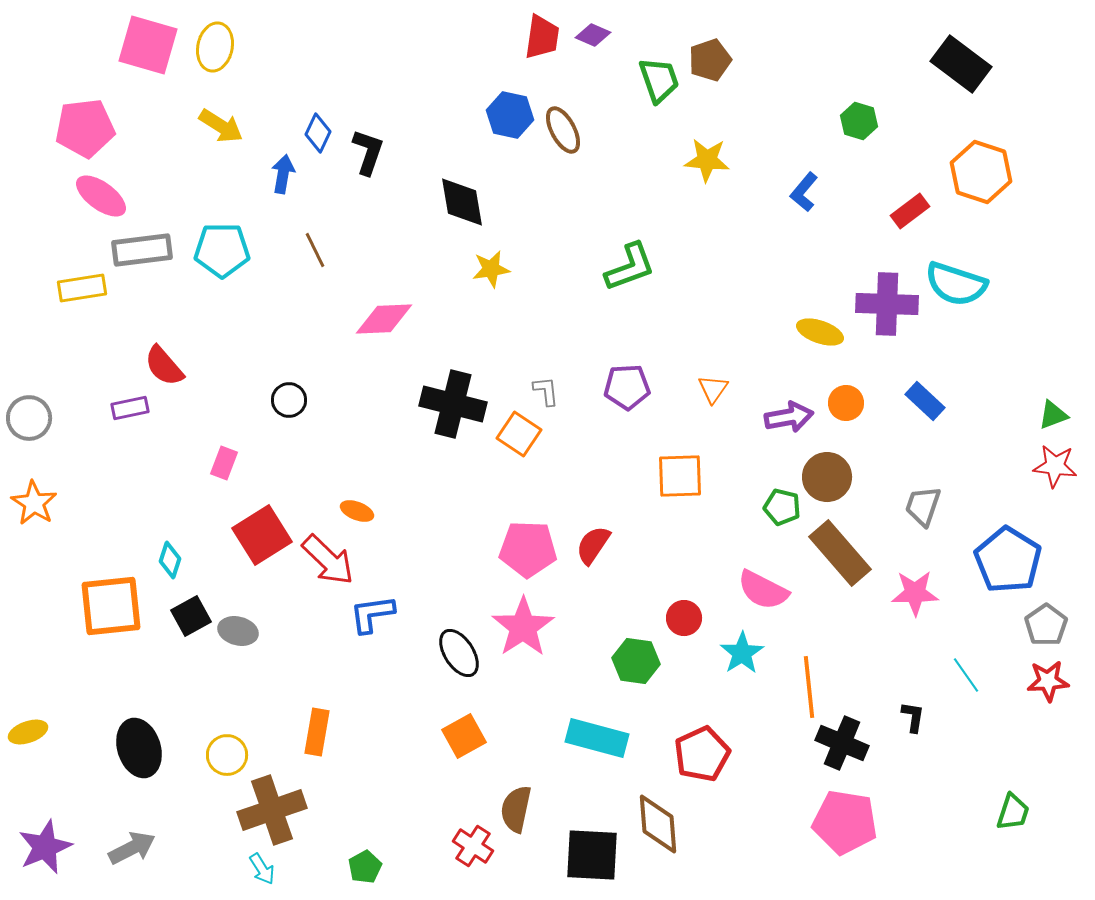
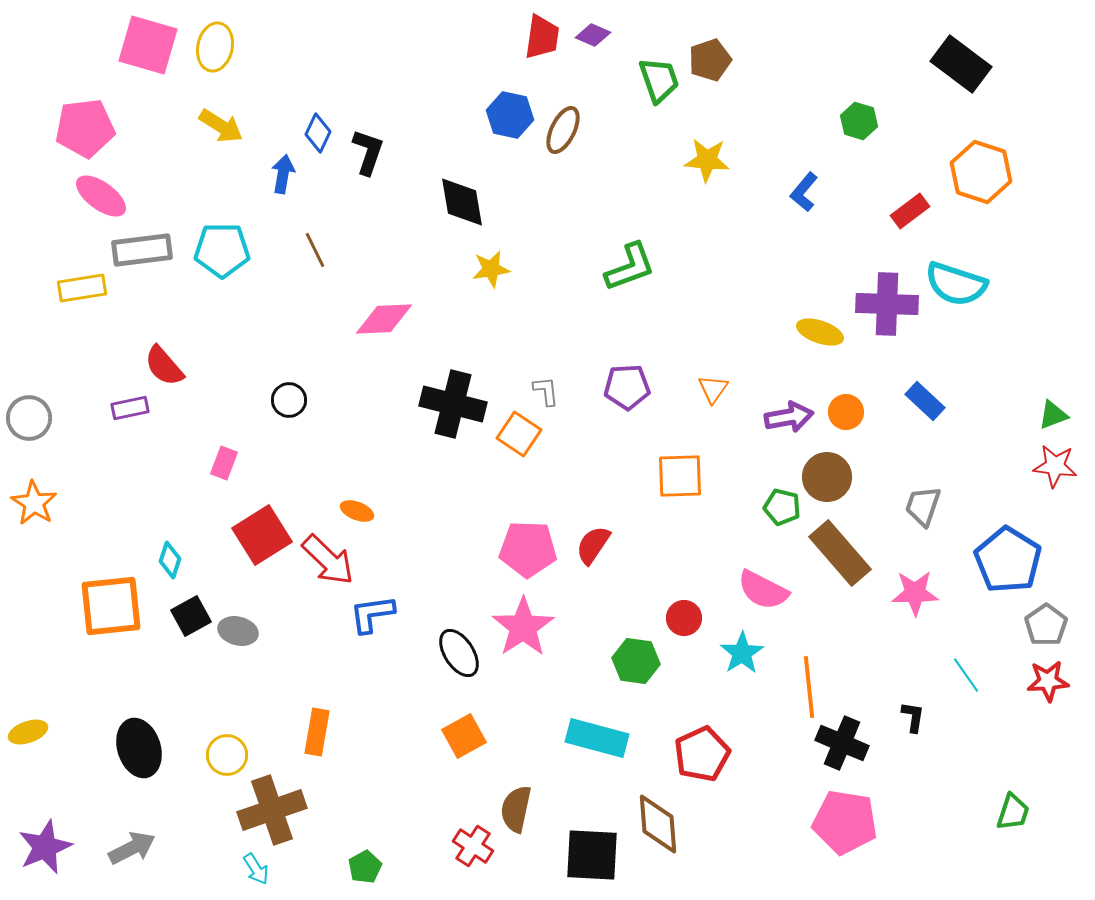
brown ellipse at (563, 130): rotated 54 degrees clockwise
orange circle at (846, 403): moved 9 px down
cyan arrow at (262, 869): moved 6 px left
